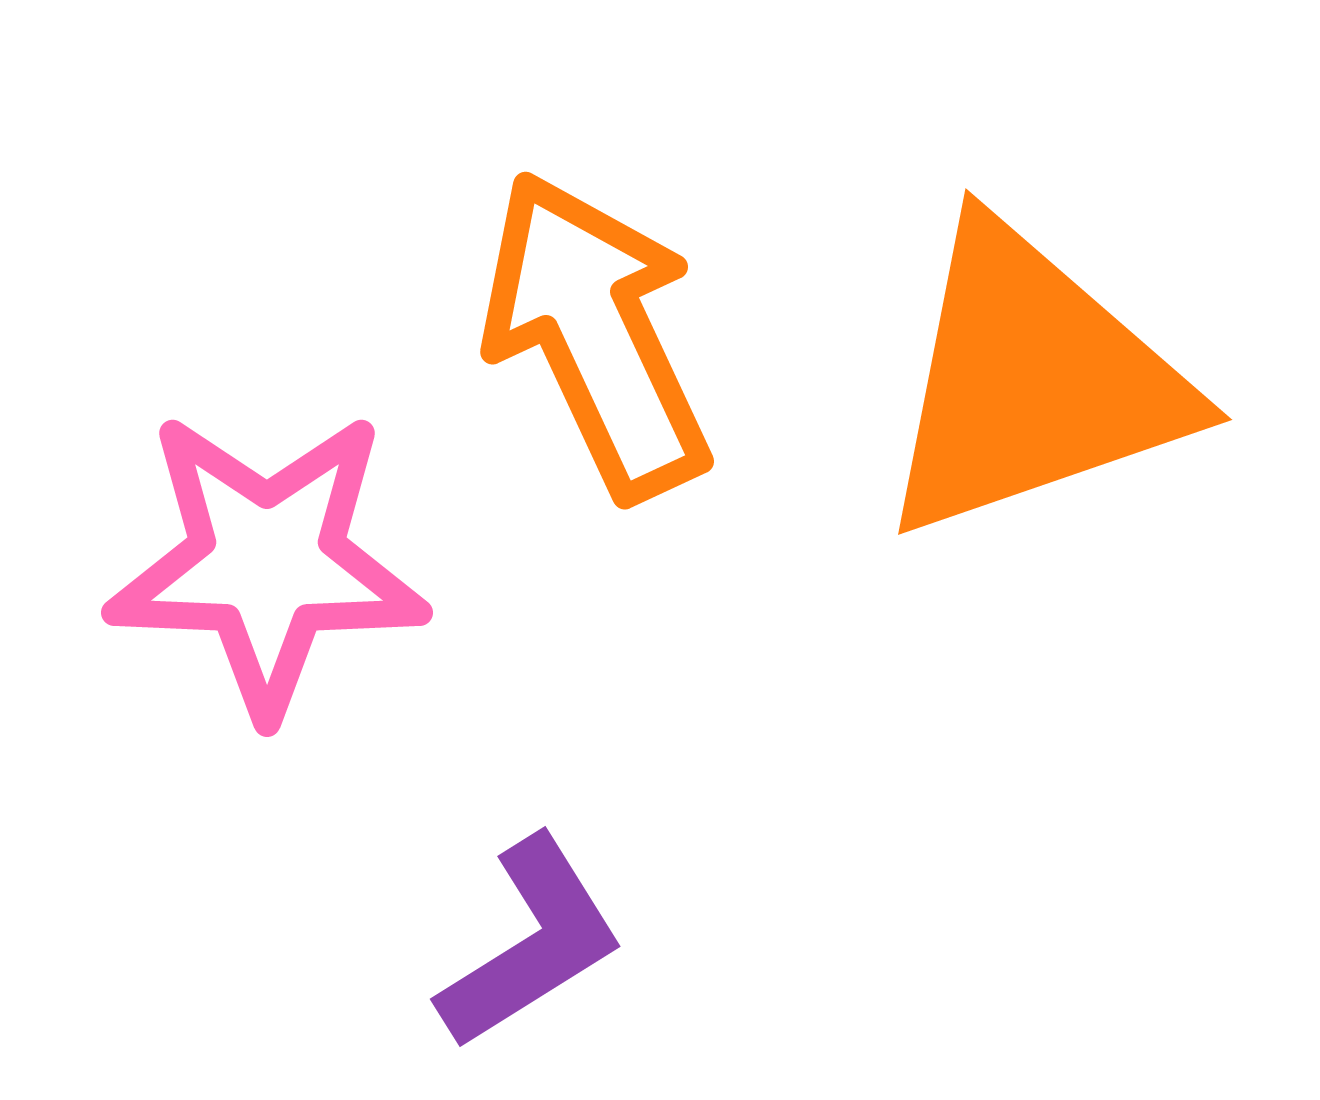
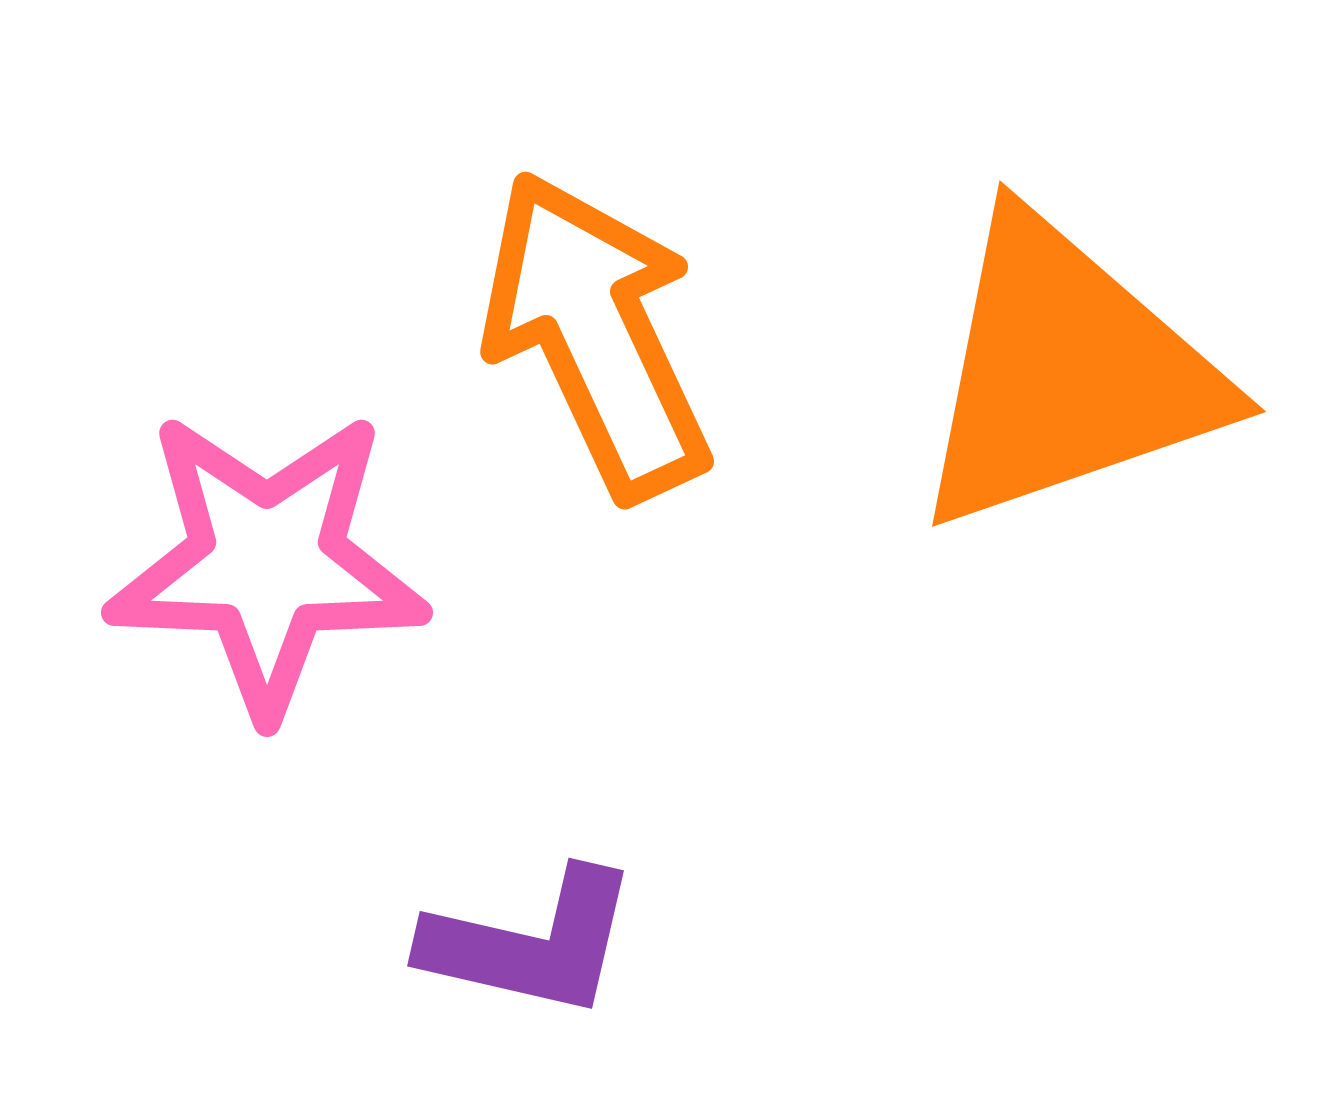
orange triangle: moved 34 px right, 8 px up
purple L-shape: rotated 45 degrees clockwise
